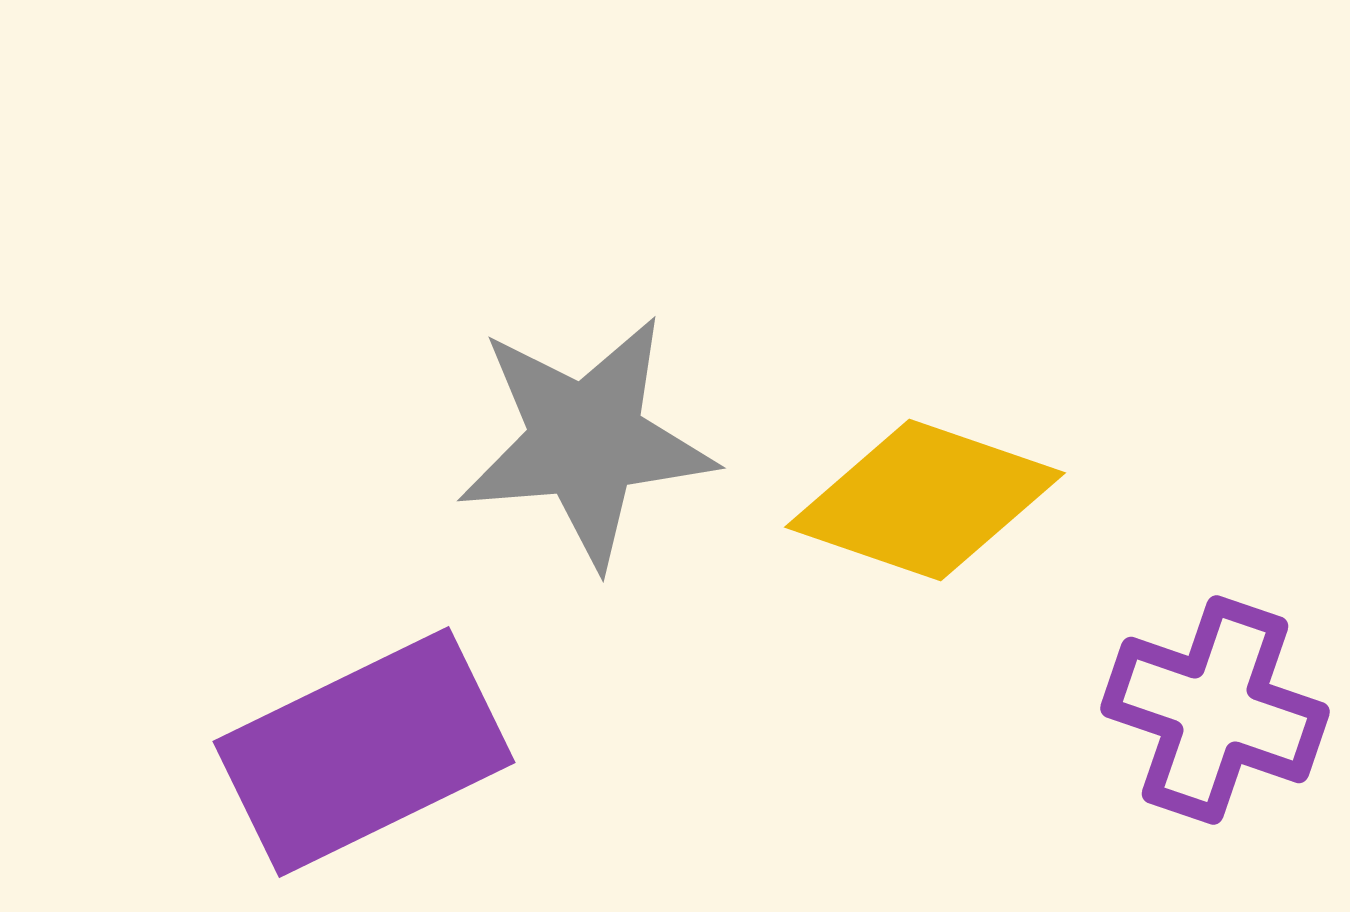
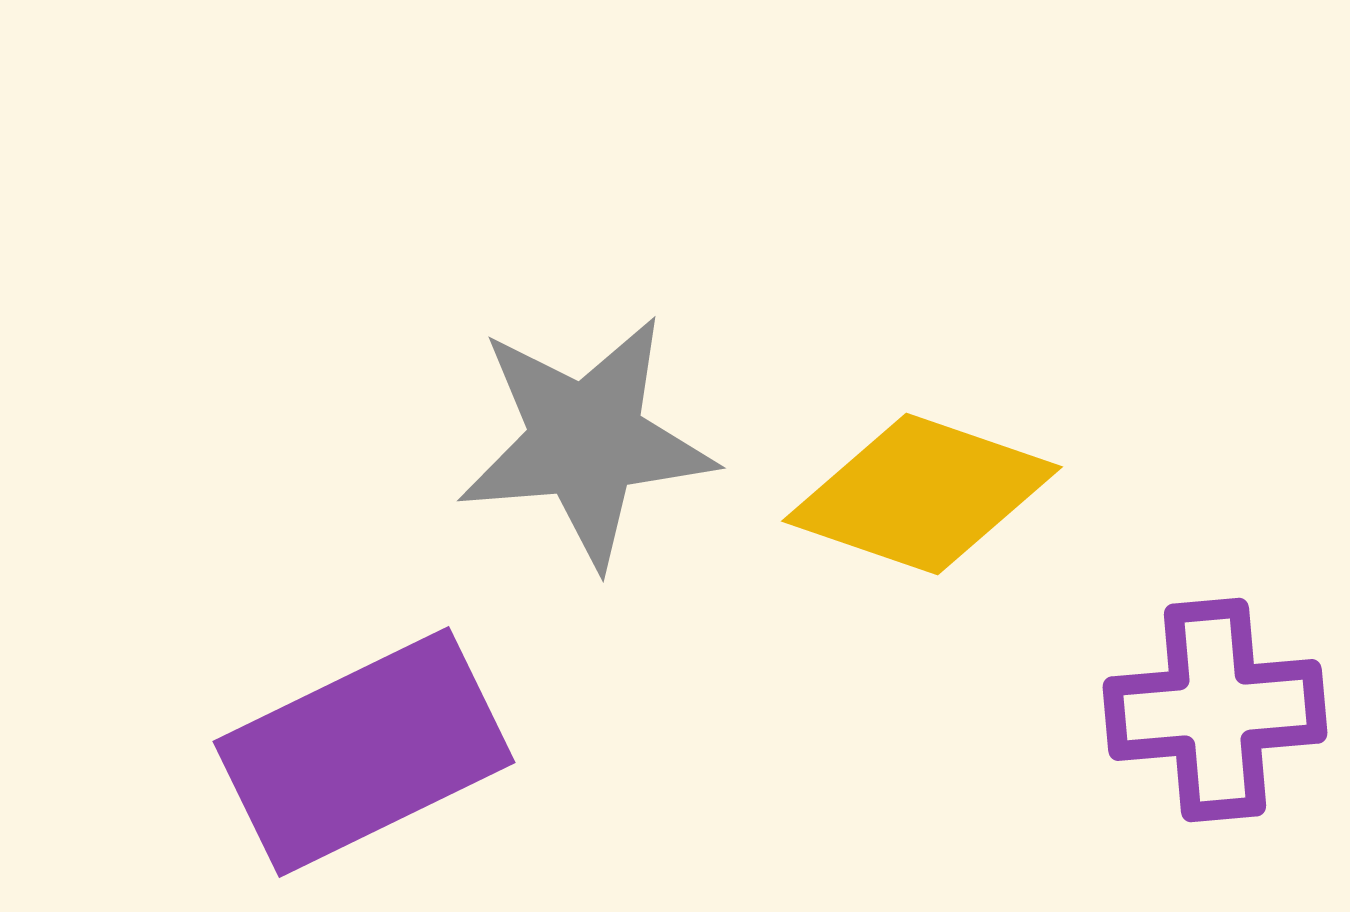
yellow diamond: moved 3 px left, 6 px up
purple cross: rotated 24 degrees counterclockwise
